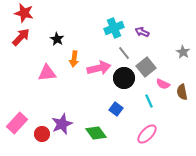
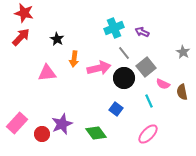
pink ellipse: moved 1 px right
